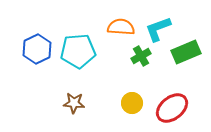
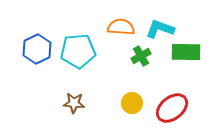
cyan L-shape: moved 2 px right; rotated 40 degrees clockwise
green rectangle: rotated 24 degrees clockwise
